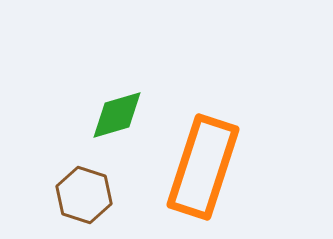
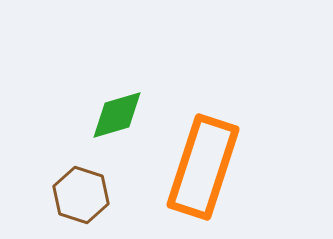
brown hexagon: moved 3 px left
